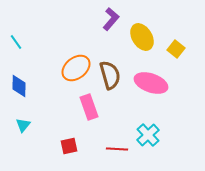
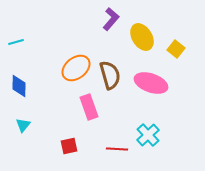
cyan line: rotated 70 degrees counterclockwise
